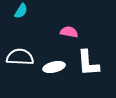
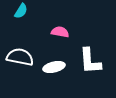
pink semicircle: moved 9 px left
white semicircle: rotated 8 degrees clockwise
white L-shape: moved 2 px right, 2 px up
